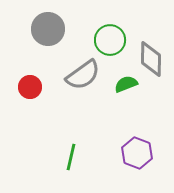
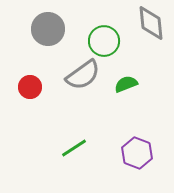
green circle: moved 6 px left, 1 px down
gray diamond: moved 36 px up; rotated 6 degrees counterclockwise
green line: moved 3 px right, 9 px up; rotated 44 degrees clockwise
